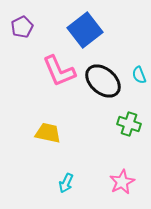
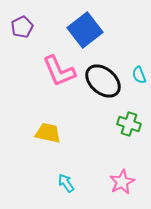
cyan arrow: rotated 120 degrees clockwise
